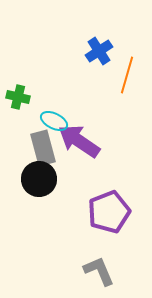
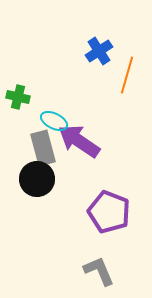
black circle: moved 2 px left
purple pentagon: rotated 30 degrees counterclockwise
